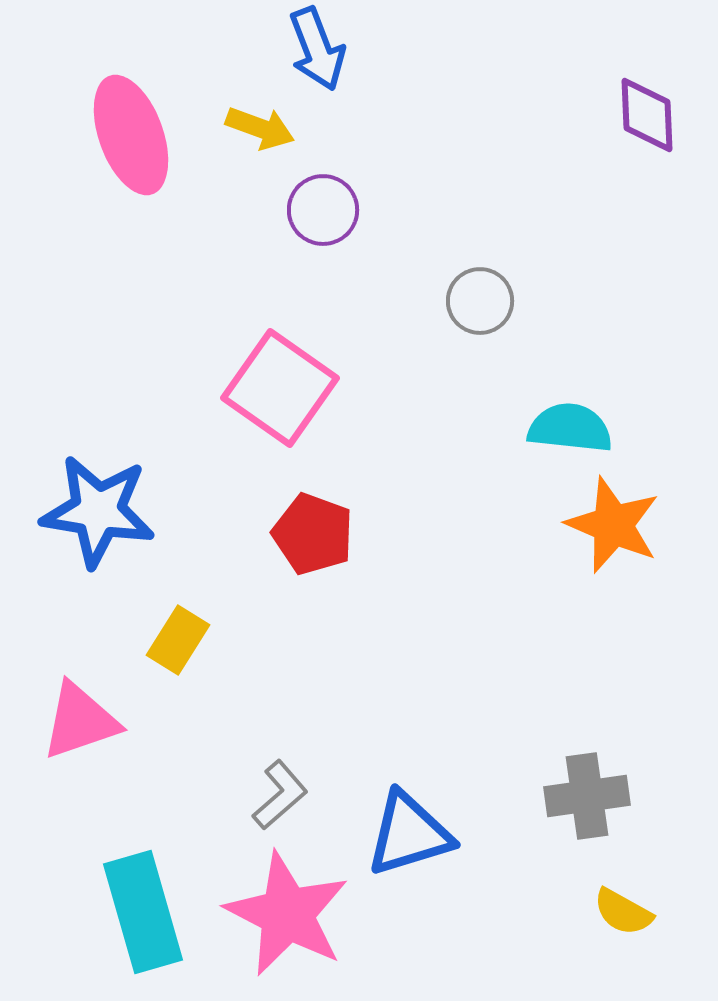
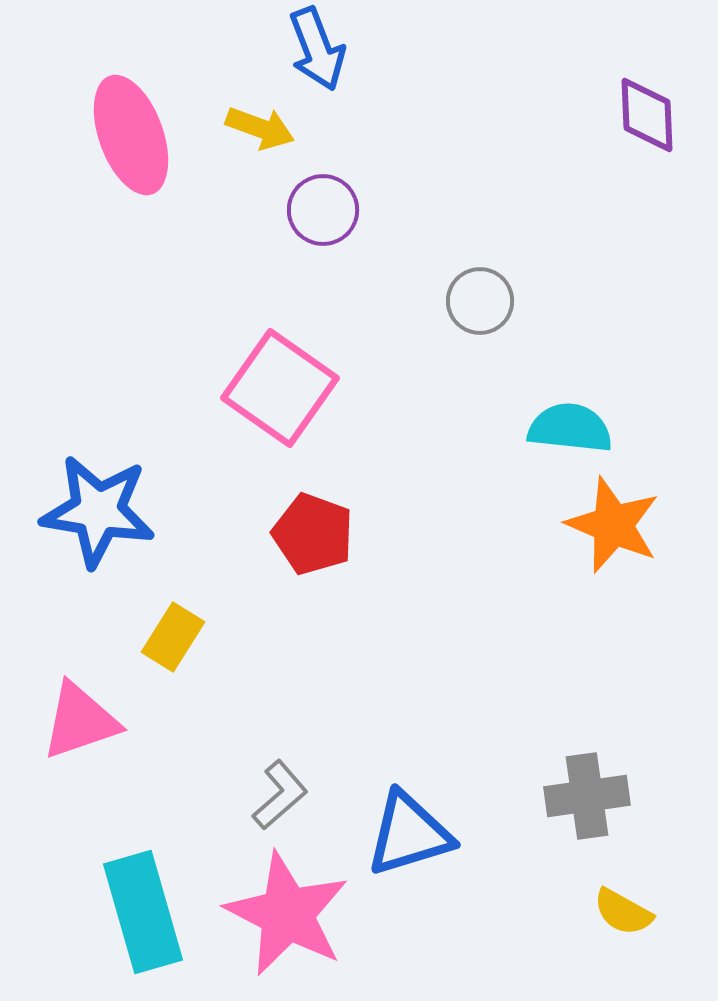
yellow rectangle: moved 5 px left, 3 px up
